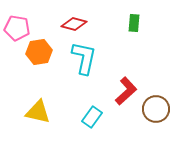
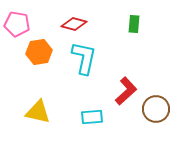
green rectangle: moved 1 px down
pink pentagon: moved 4 px up
cyan rectangle: rotated 50 degrees clockwise
